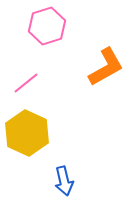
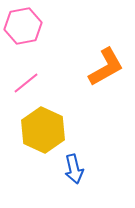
pink hexagon: moved 24 px left; rotated 6 degrees clockwise
yellow hexagon: moved 16 px right, 3 px up
blue arrow: moved 10 px right, 12 px up
